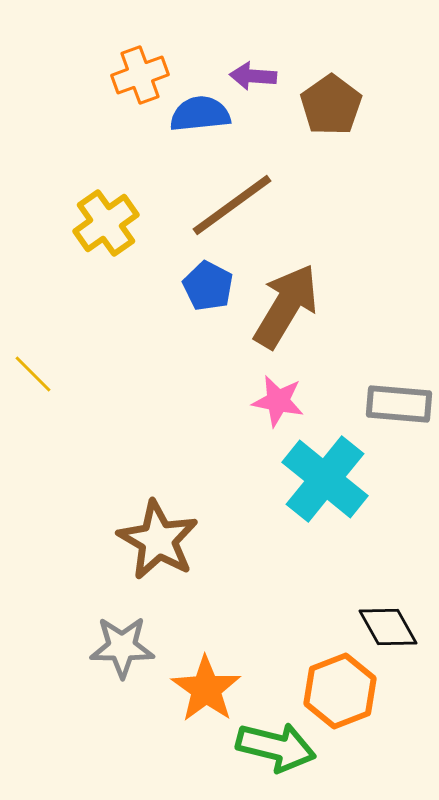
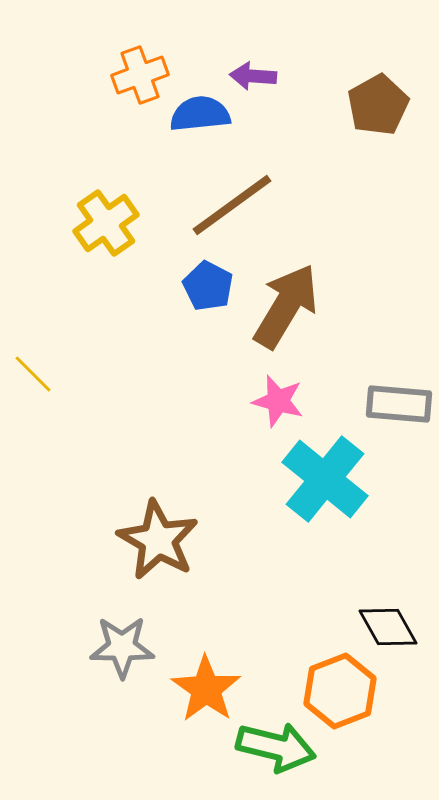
brown pentagon: moved 47 px right; rotated 6 degrees clockwise
pink star: rotated 4 degrees clockwise
